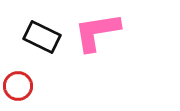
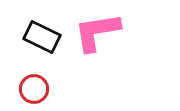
red circle: moved 16 px right, 3 px down
